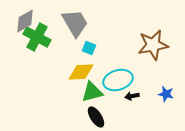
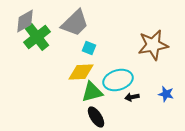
gray trapezoid: rotated 76 degrees clockwise
green cross: rotated 24 degrees clockwise
black arrow: moved 1 px down
